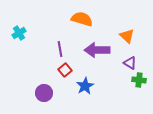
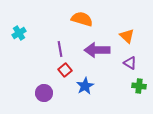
green cross: moved 6 px down
